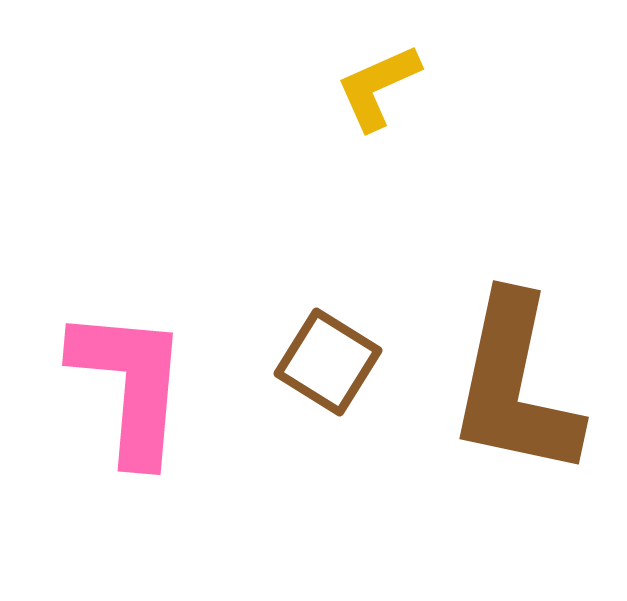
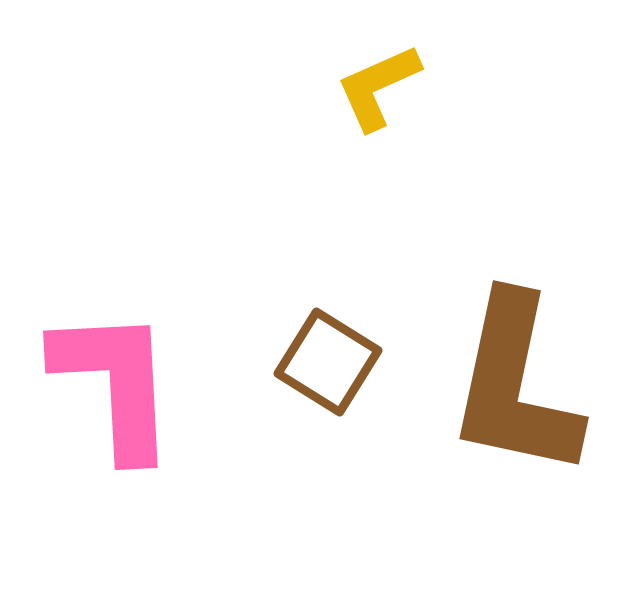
pink L-shape: moved 15 px left, 2 px up; rotated 8 degrees counterclockwise
